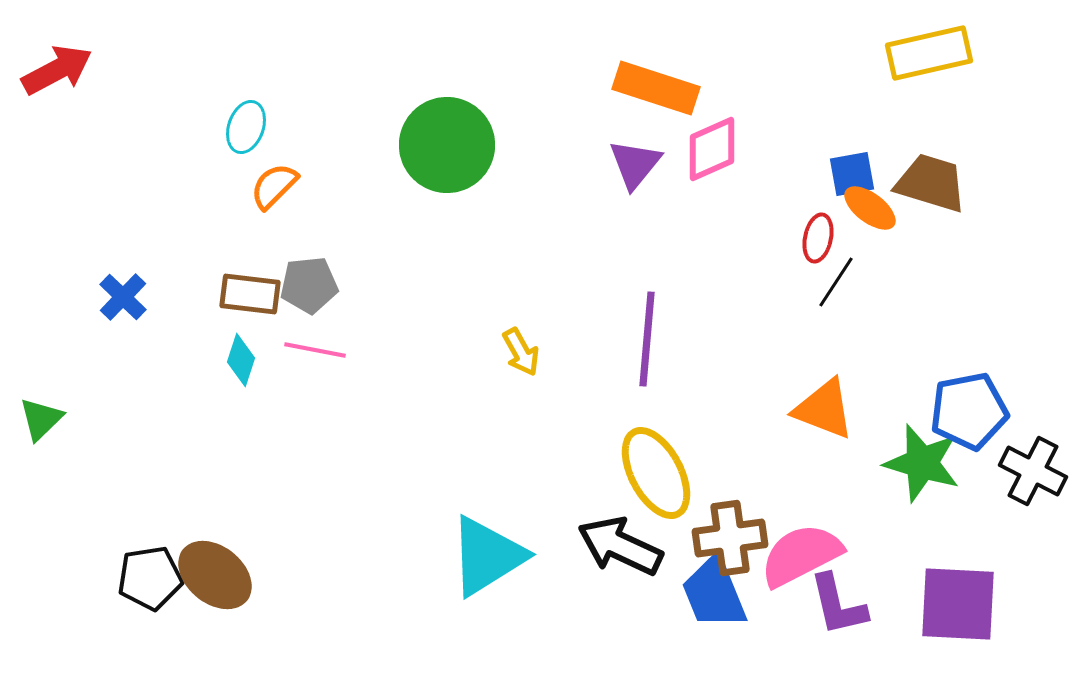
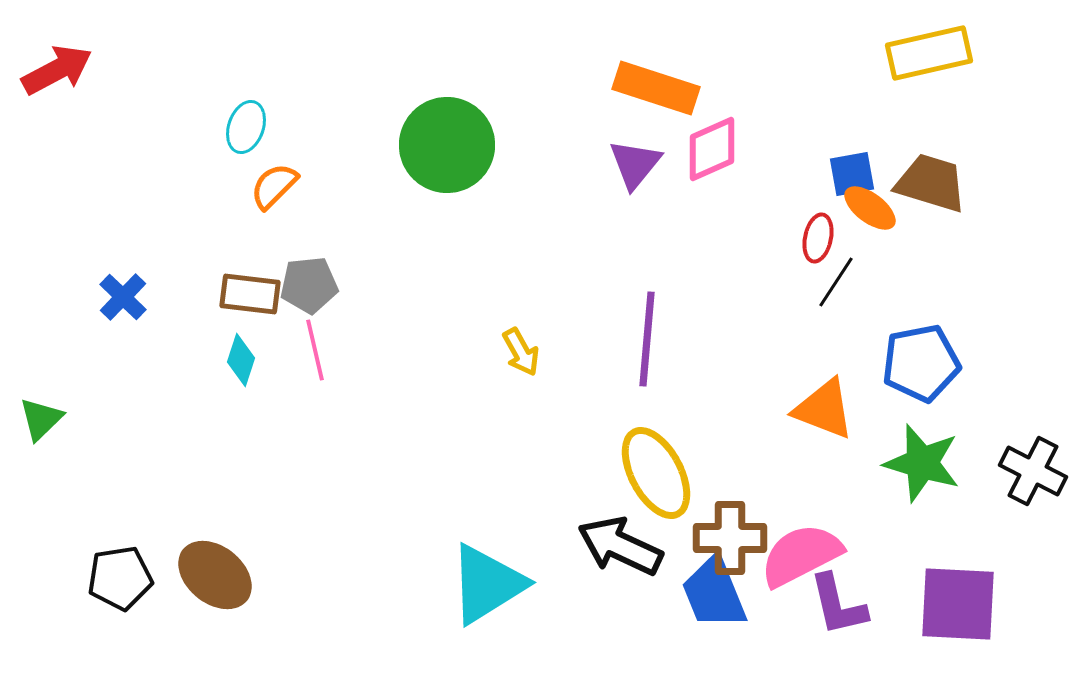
pink line: rotated 66 degrees clockwise
blue pentagon: moved 48 px left, 48 px up
brown cross: rotated 8 degrees clockwise
cyan triangle: moved 28 px down
black pentagon: moved 30 px left
